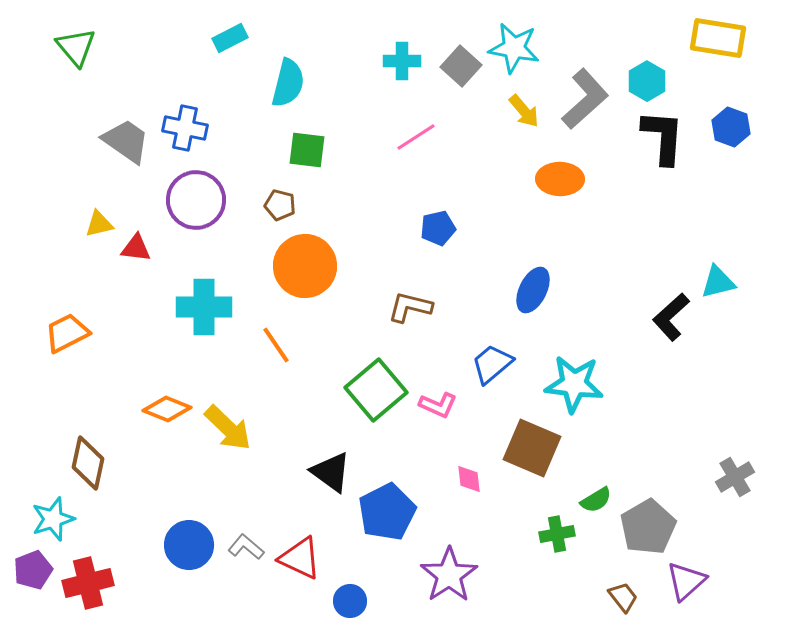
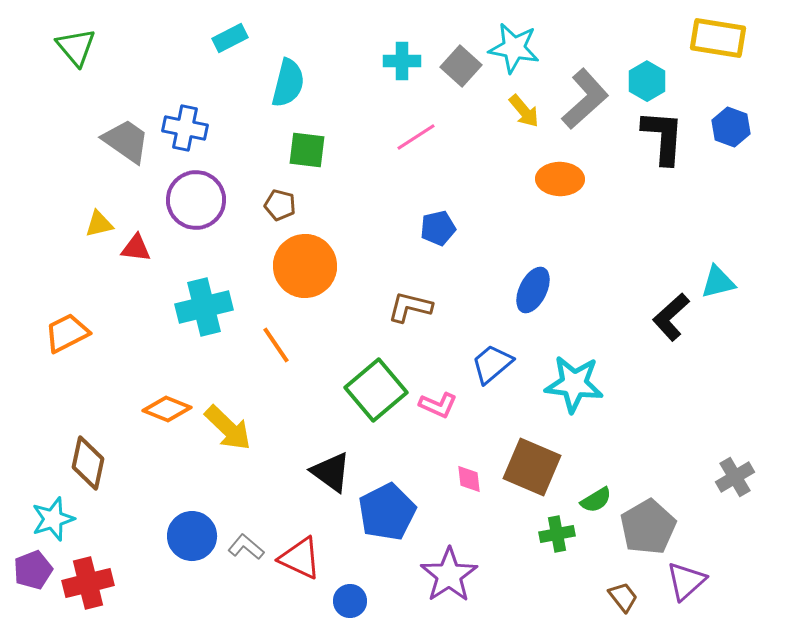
cyan cross at (204, 307): rotated 14 degrees counterclockwise
brown square at (532, 448): moved 19 px down
blue circle at (189, 545): moved 3 px right, 9 px up
